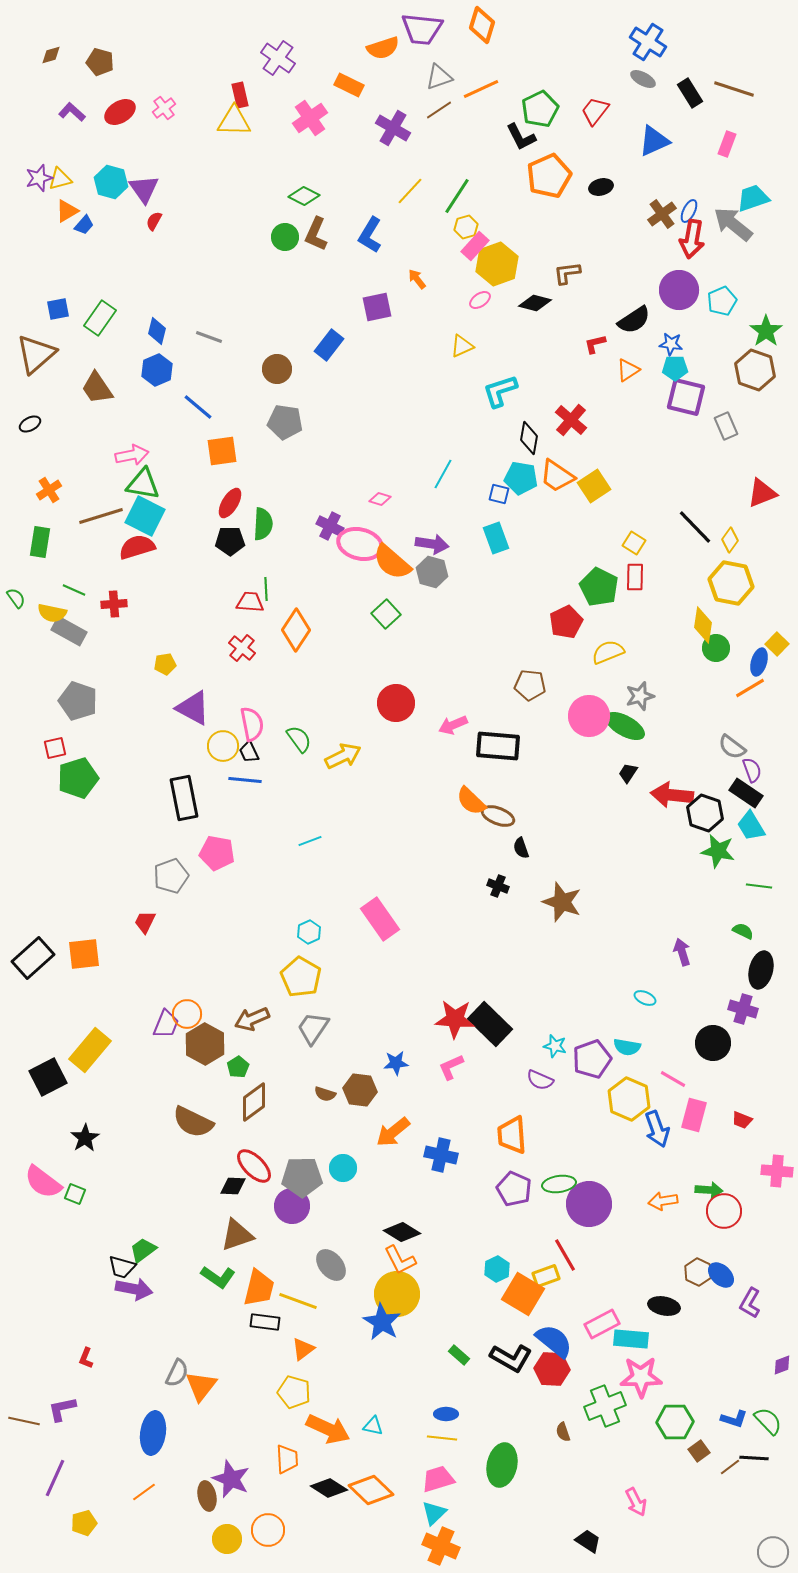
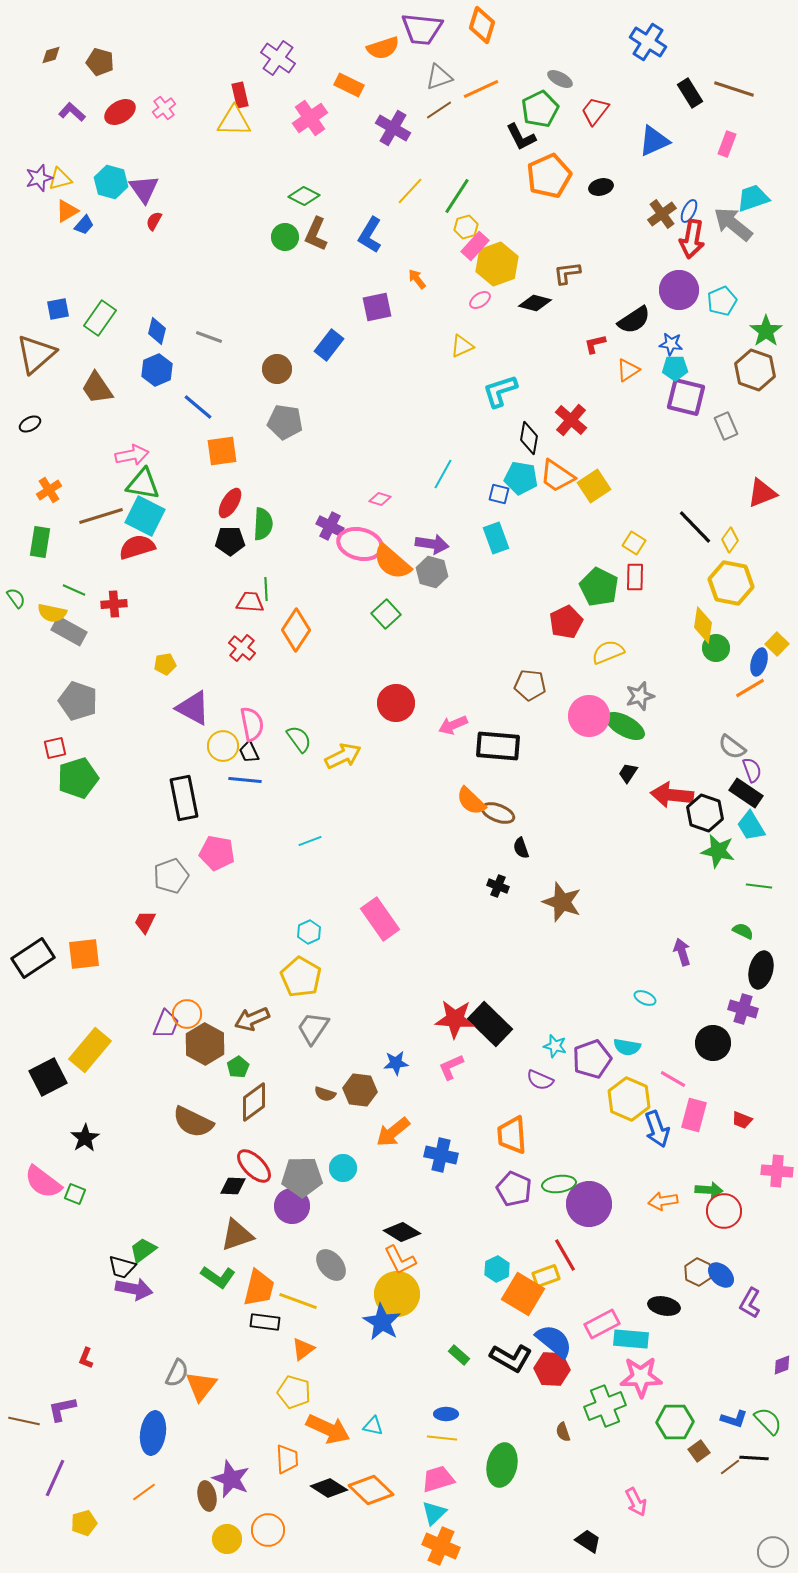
gray ellipse at (643, 79): moved 83 px left
brown ellipse at (498, 816): moved 3 px up
black rectangle at (33, 958): rotated 9 degrees clockwise
